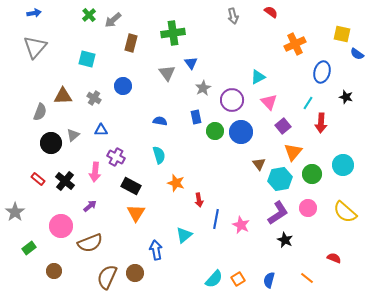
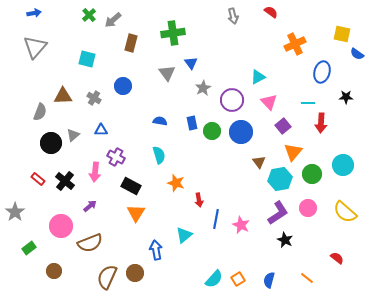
black star at (346, 97): rotated 16 degrees counterclockwise
cyan line at (308, 103): rotated 56 degrees clockwise
blue rectangle at (196, 117): moved 4 px left, 6 px down
green circle at (215, 131): moved 3 px left
brown triangle at (259, 164): moved 2 px up
red semicircle at (334, 258): moved 3 px right; rotated 16 degrees clockwise
